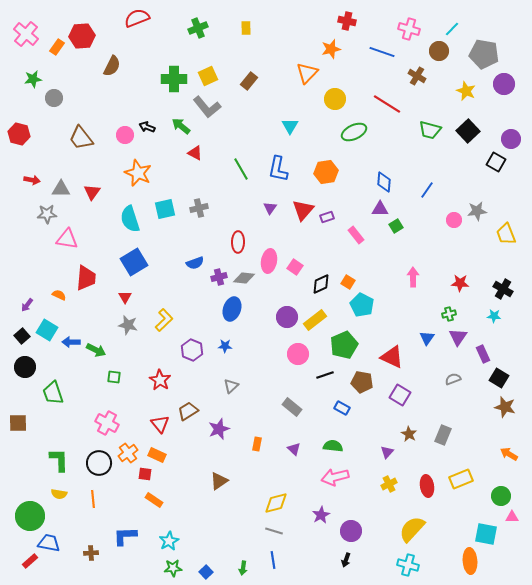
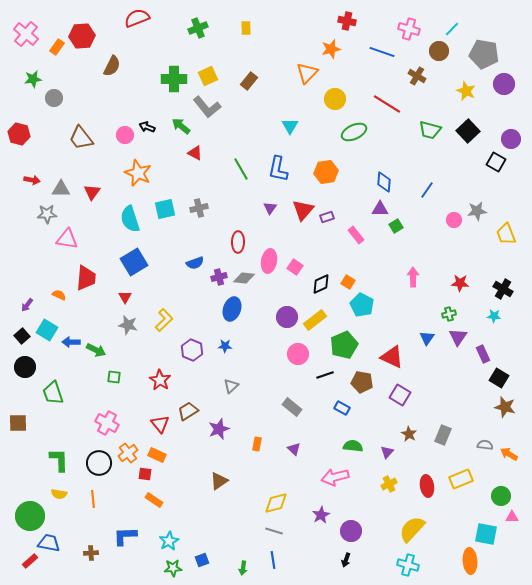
gray semicircle at (453, 379): moved 32 px right, 66 px down; rotated 28 degrees clockwise
green semicircle at (333, 446): moved 20 px right
blue square at (206, 572): moved 4 px left, 12 px up; rotated 24 degrees clockwise
